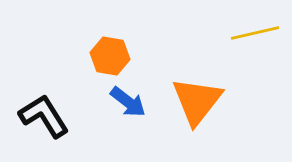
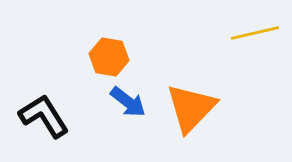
orange hexagon: moved 1 px left, 1 px down
orange triangle: moved 6 px left, 7 px down; rotated 6 degrees clockwise
